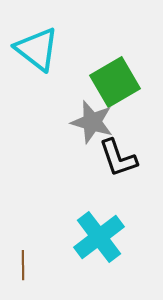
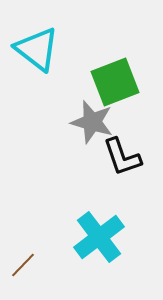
green square: rotated 9 degrees clockwise
black L-shape: moved 4 px right, 1 px up
brown line: rotated 44 degrees clockwise
